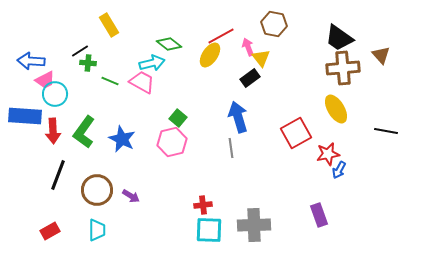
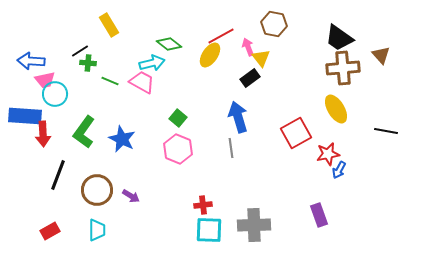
pink trapezoid at (45, 80): rotated 15 degrees clockwise
red arrow at (53, 131): moved 10 px left, 3 px down
pink hexagon at (172, 142): moved 6 px right, 7 px down; rotated 24 degrees counterclockwise
